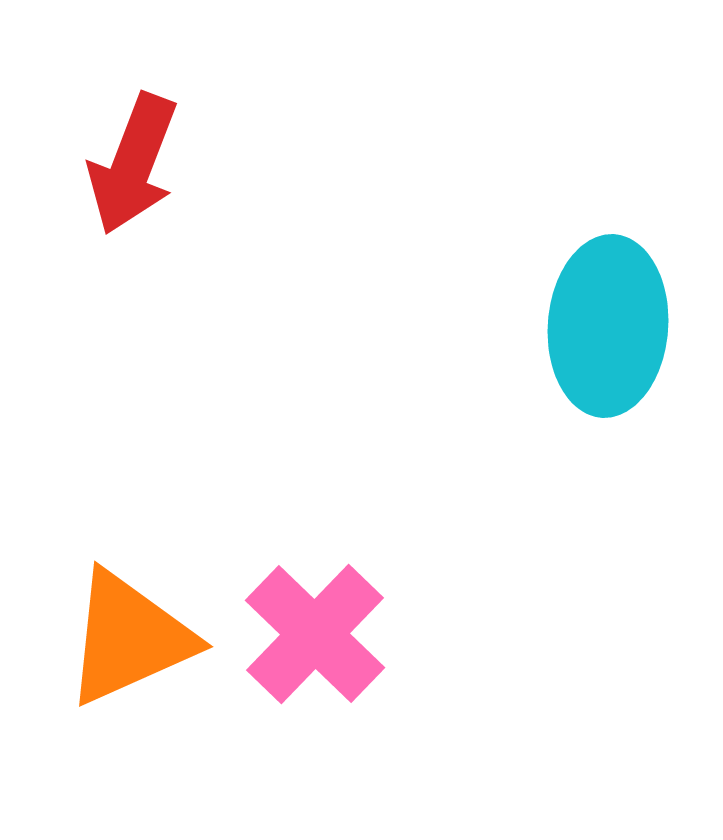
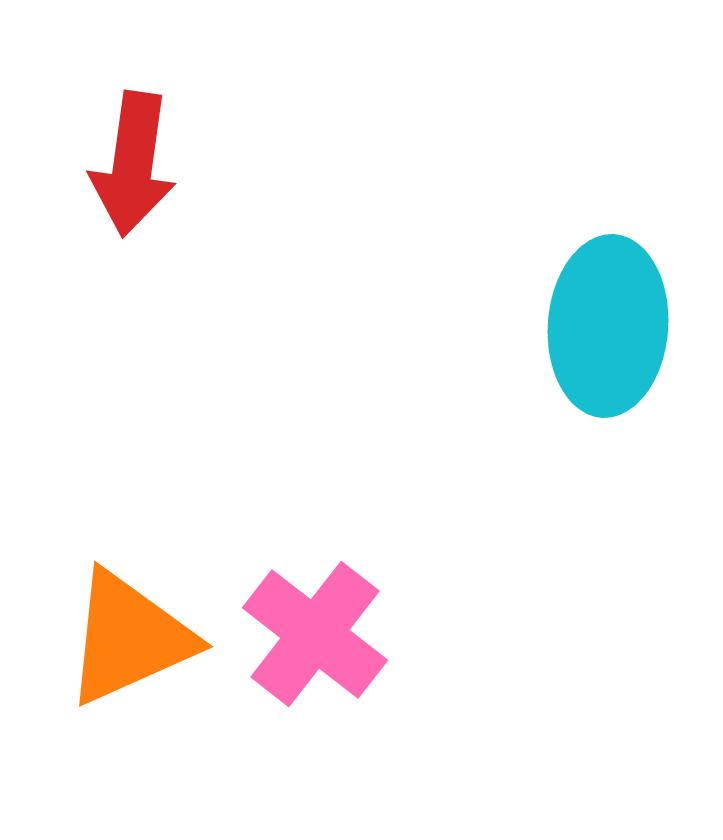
red arrow: rotated 13 degrees counterclockwise
pink cross: rotated 6 degrees counterclockwise
